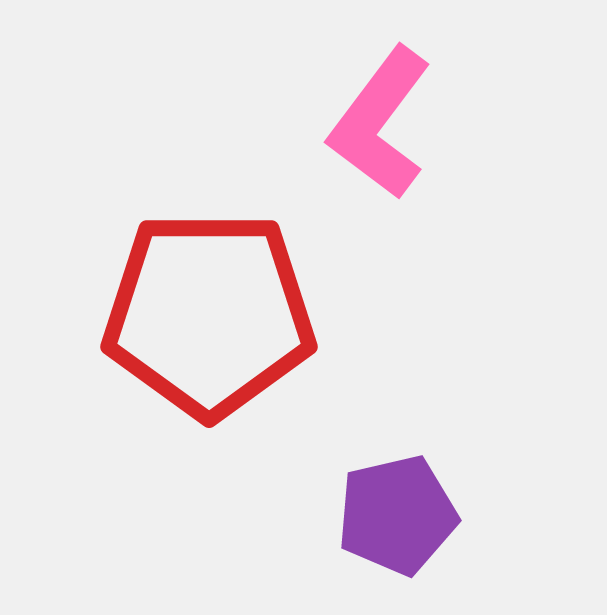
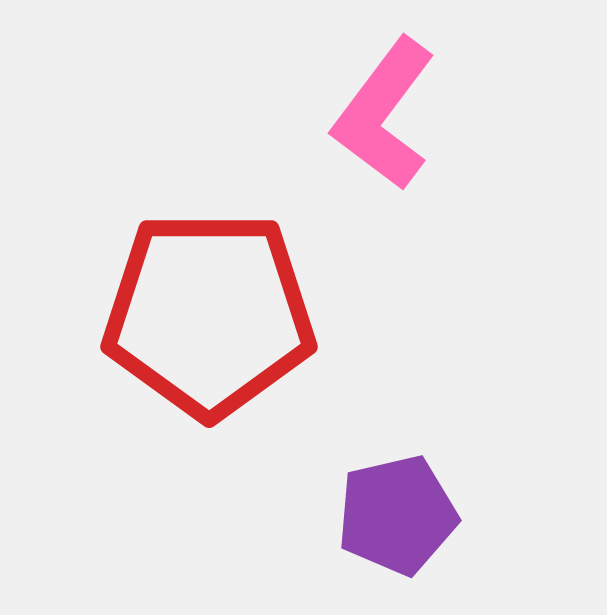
pink L-shape: moved 4 px right, 9 px up
